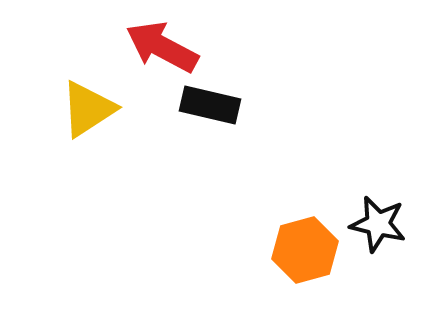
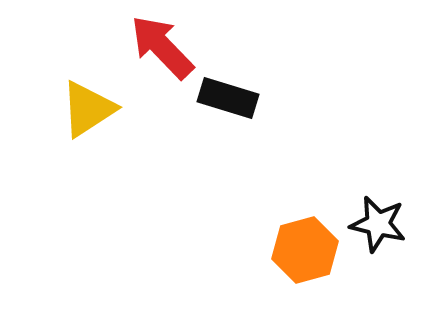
red arrow: rotated 18 degrees clockwise
black rectangle: moved 18 px right, 7 px up; rotated 4 degrees clockwise
